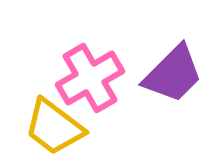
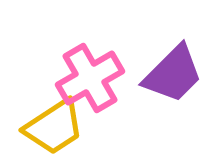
yellow trapezoid: rotated 70 degrees counterclockwise
